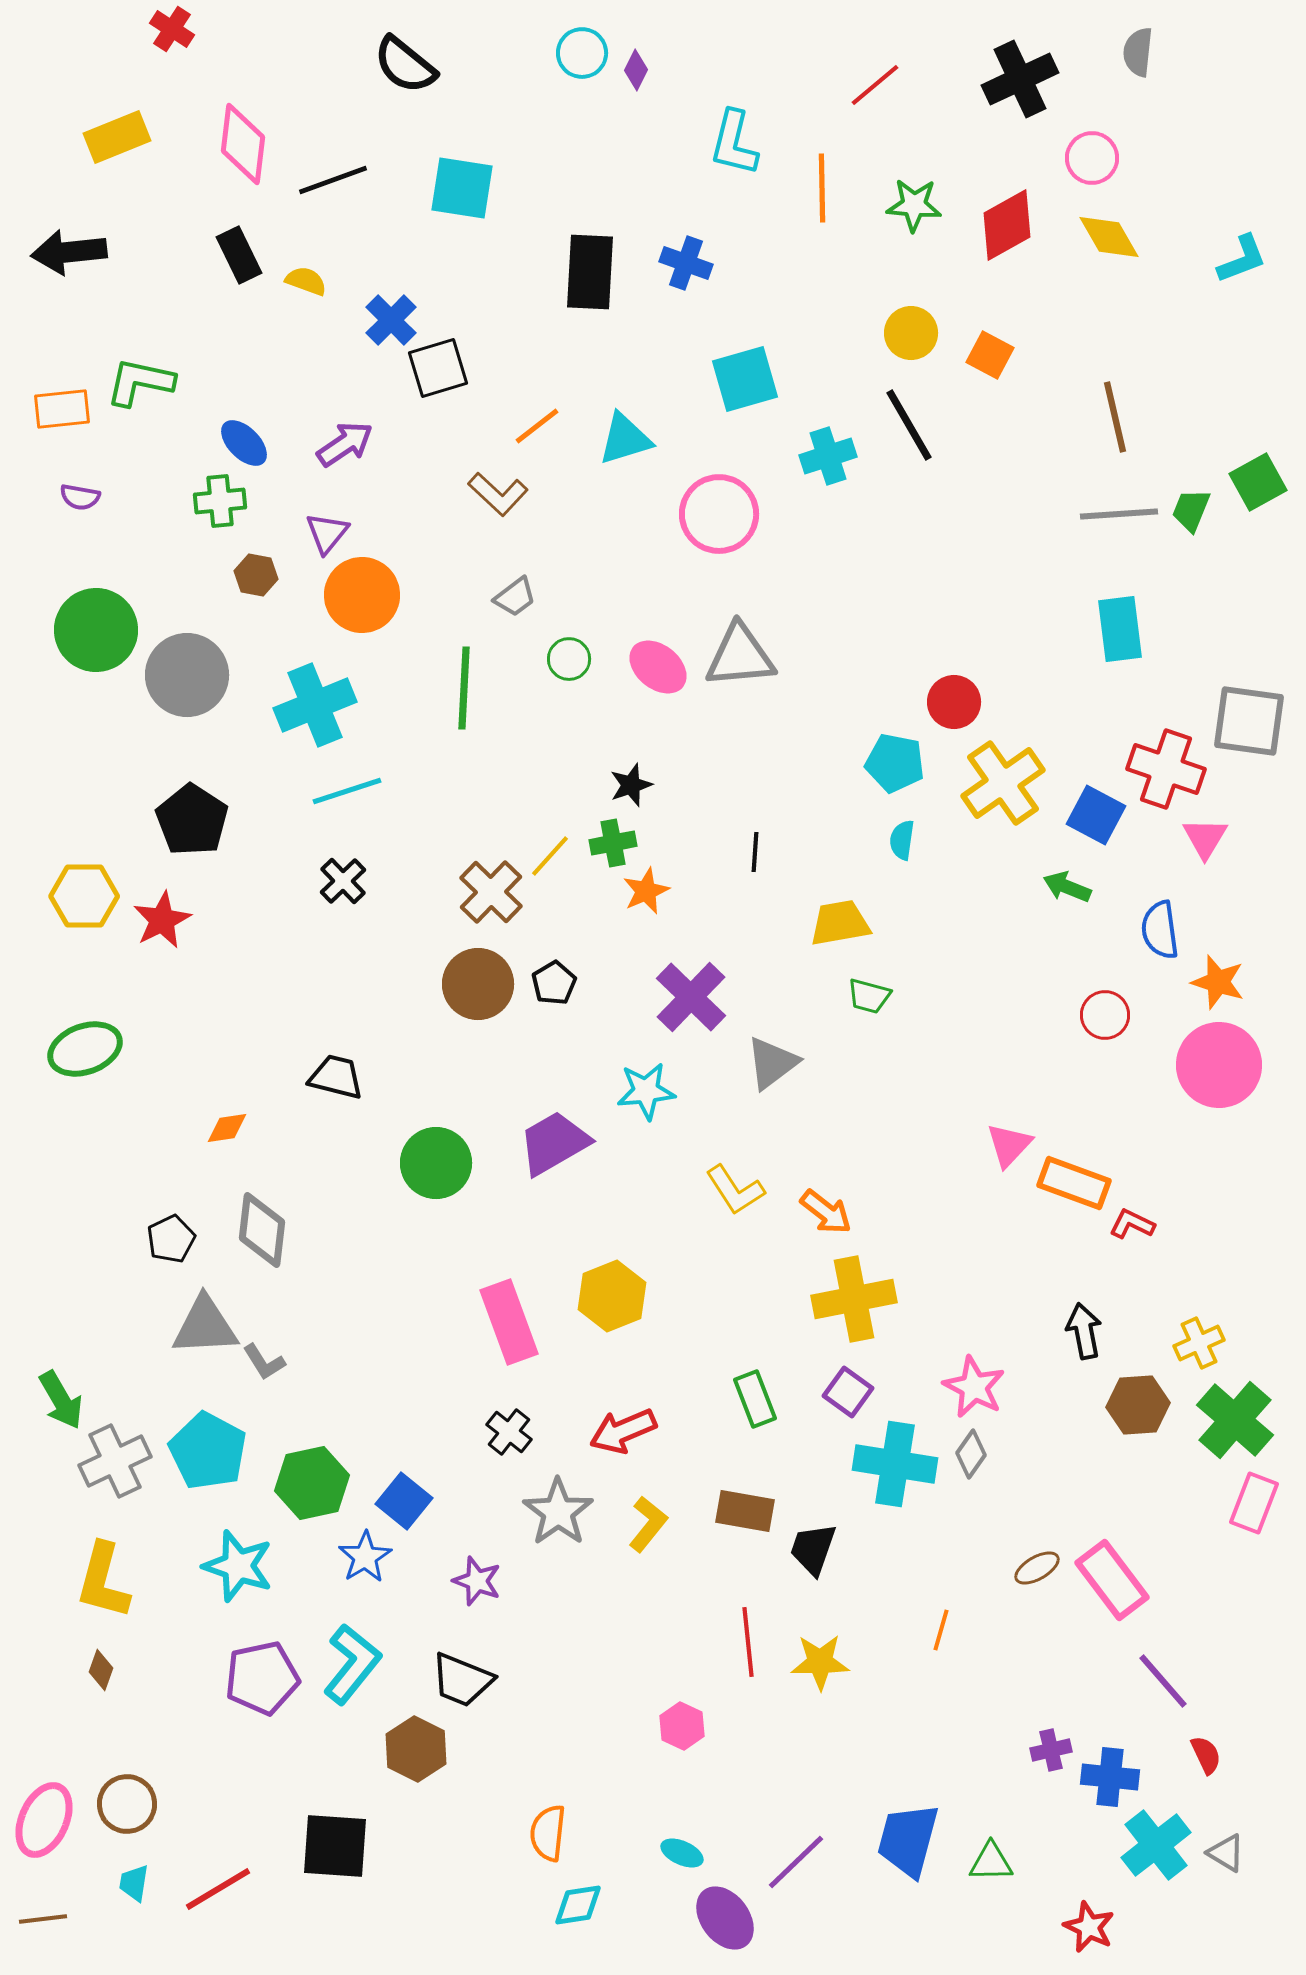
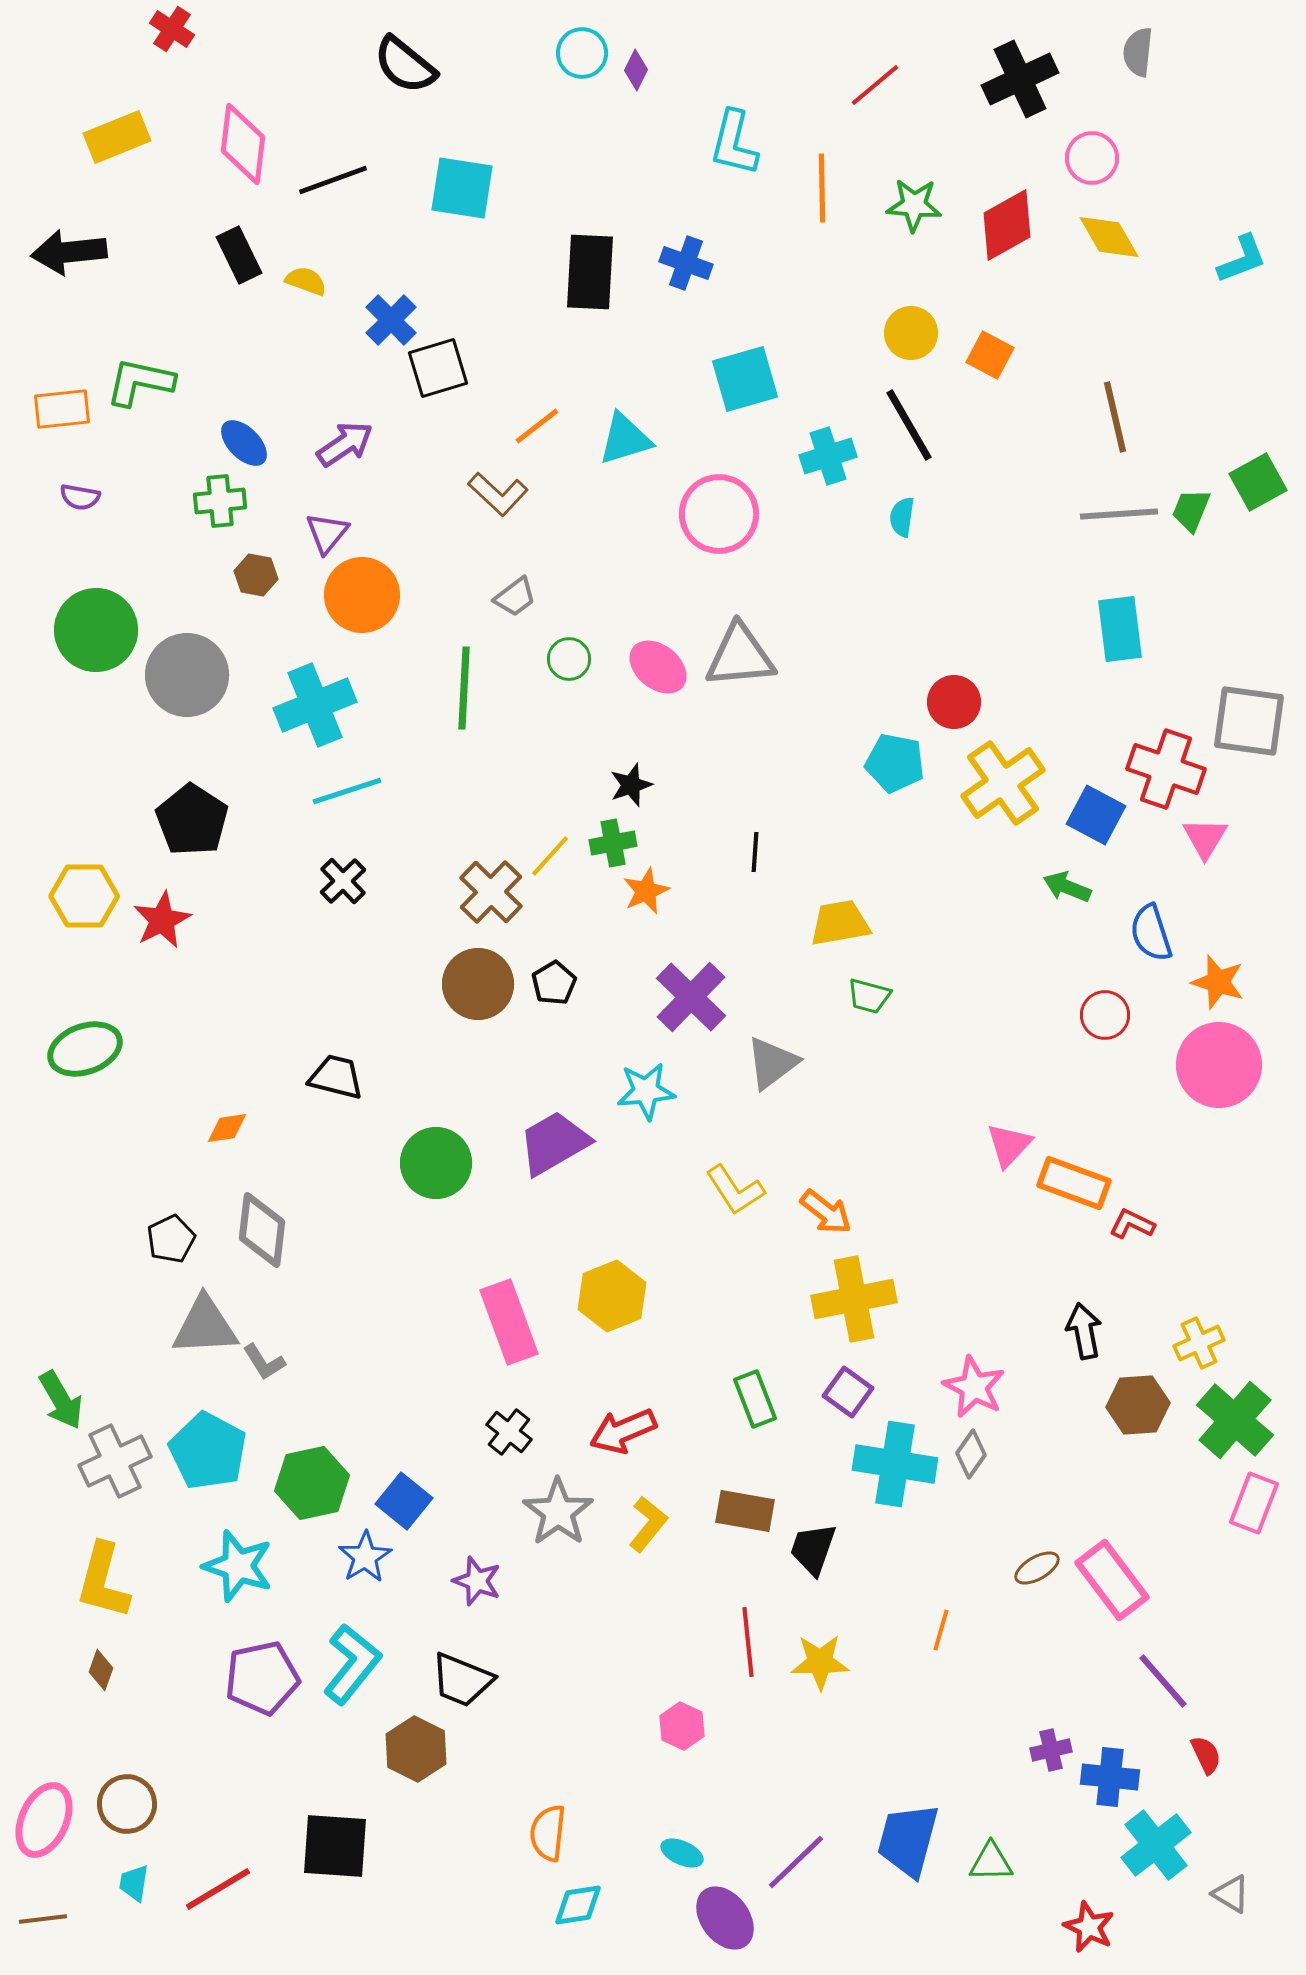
cyan semicircle at (902, 840): moved 323 px up
blue semicircle at (1160, 930): moved 9 px left, 3 px down; rotated 10 degrees counterclockwise
gray triangle at (1226, 1853): moved 5 px right, 41 px down
